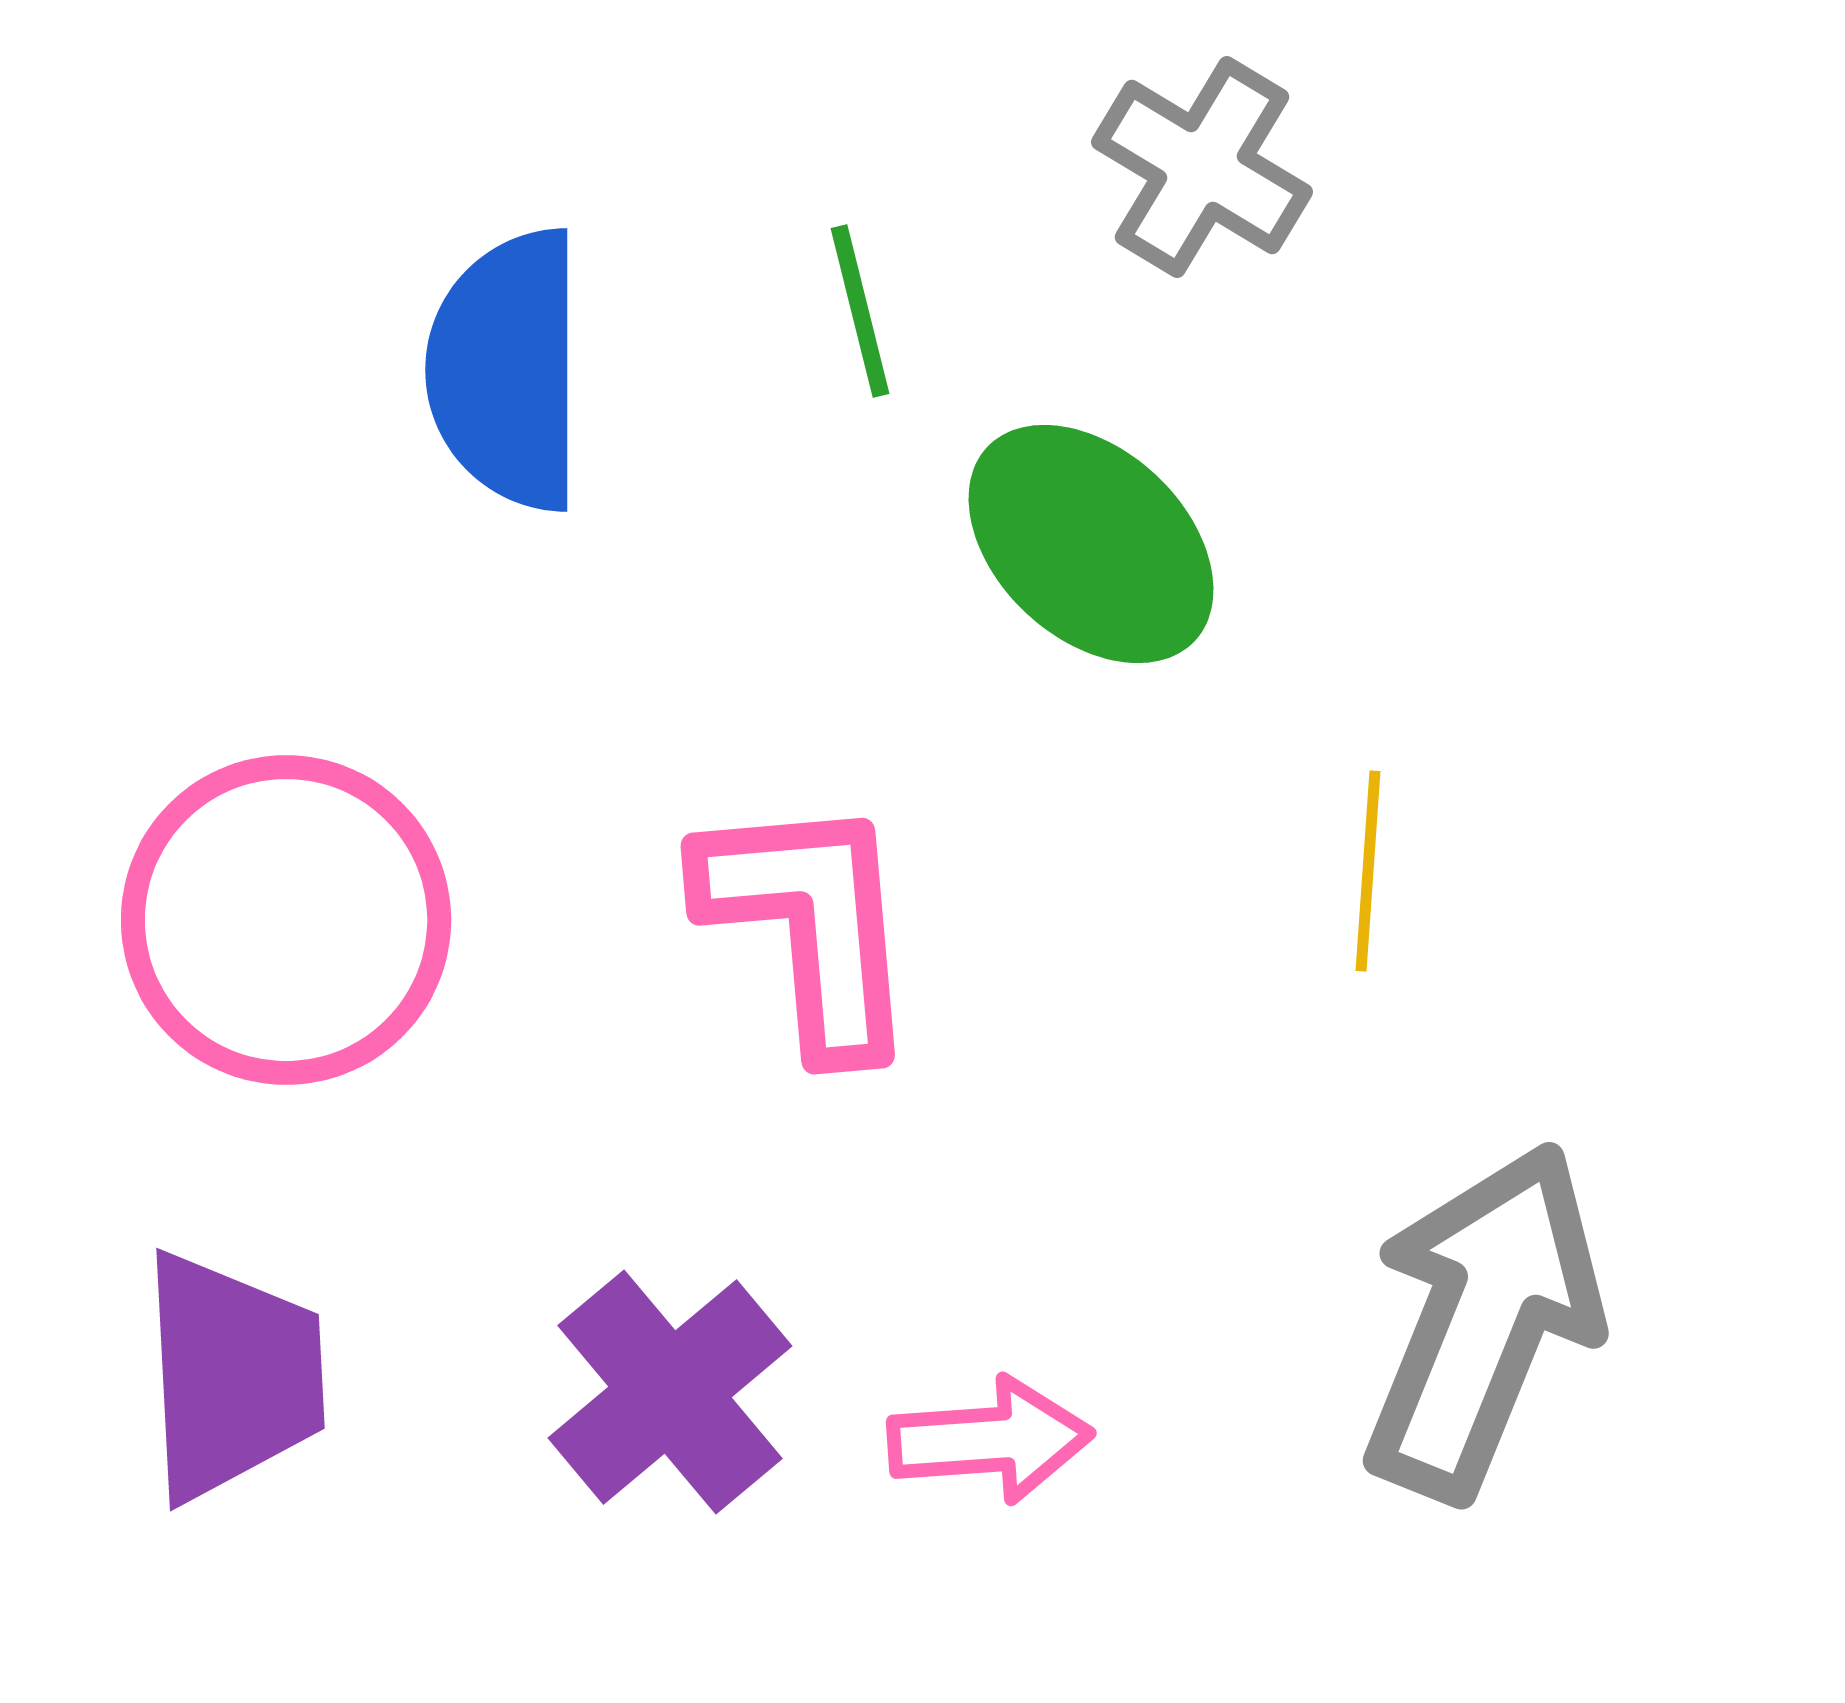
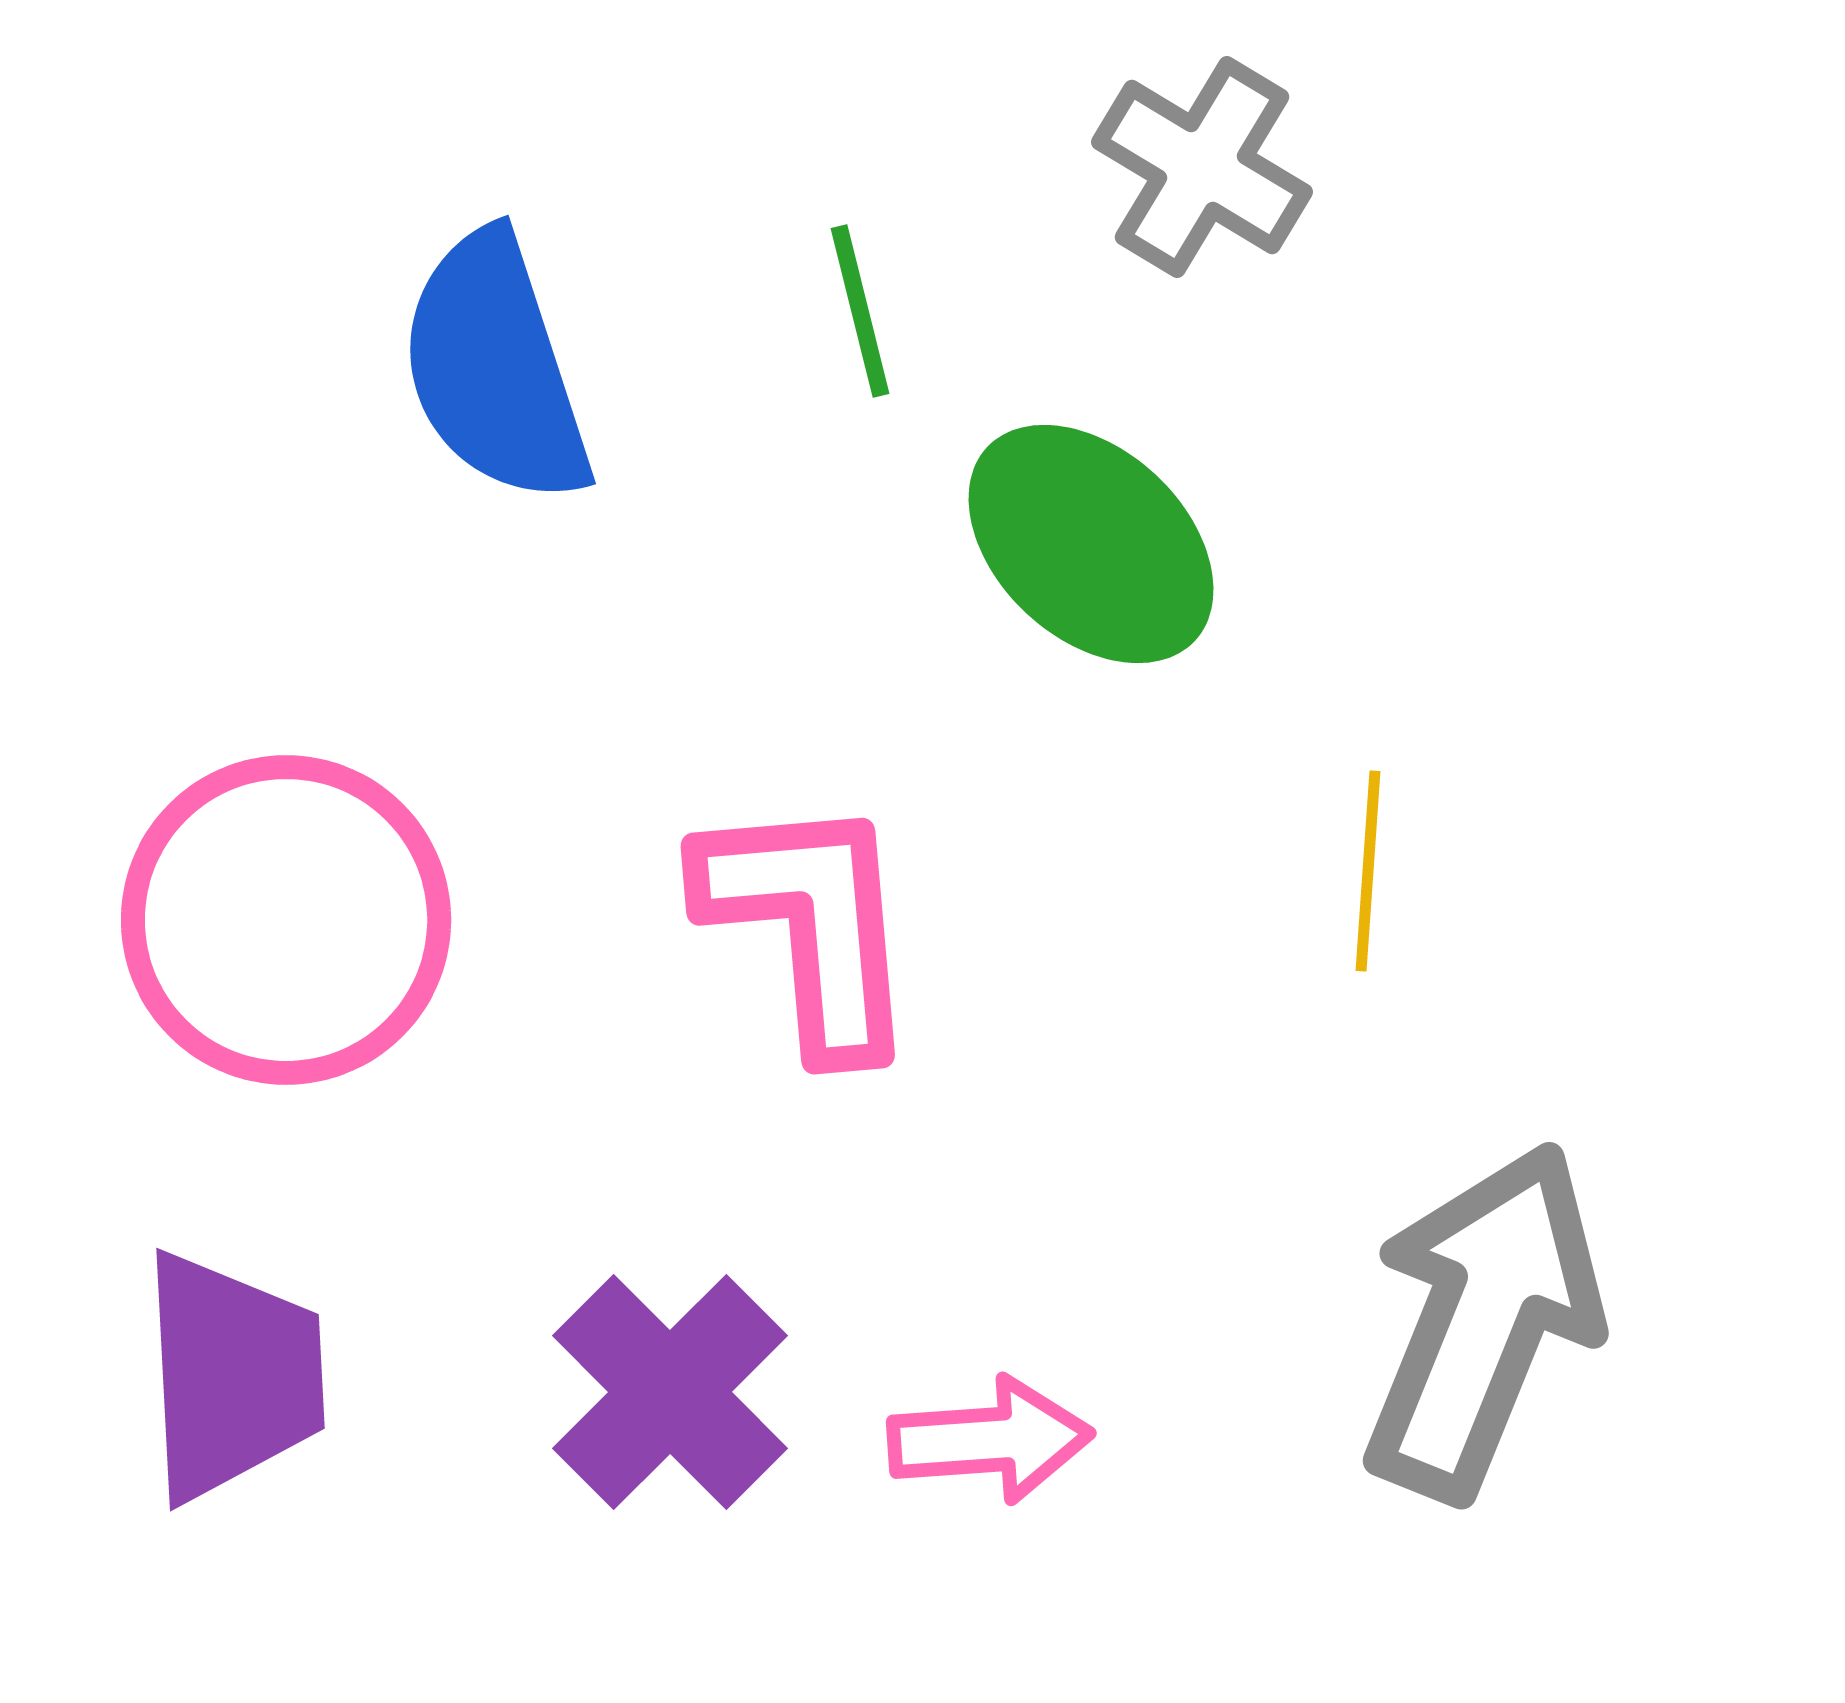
blue semicircle: moved 12 px left, 2 px up; rotated 18 degrees counterclockwise
purple cross: rotated 5 degrees counterclockwise
